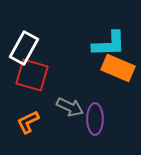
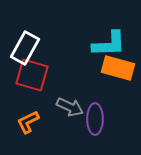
white rectangle: moved 1 px right
orange rectangle: rotated 8 degrees counterclockwise
